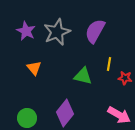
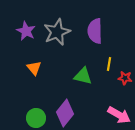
purple semicircle: rotated 30 degrees counterclockwise
green circle: moved 9 px right
